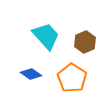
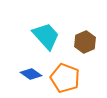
orange pentagon: moved 7 px left; rotated 12 degrees counterclockwise
